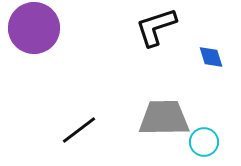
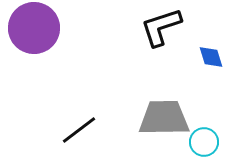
black L-shape: moved 5 px right
